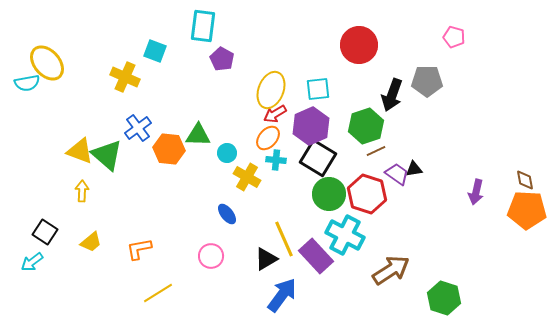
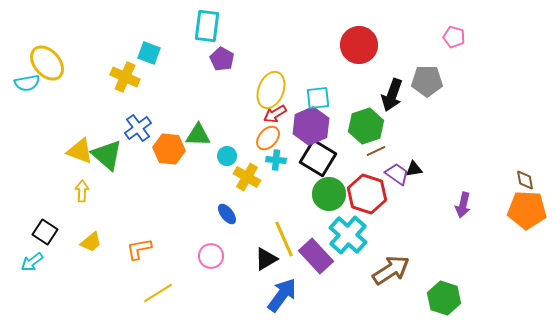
cyan rectangle at (203, 26): moved 4 px right
cyan square at (155, 51): moved 6 px left, 2 px down
cyan square at (318, 89): moved 9 px down
cyan circle at (227, 153): moved 3 px down
purple arrow at (476, 192): moved 13 px left, 13 px down
cyan cross at (345, 235): moved 3 px right; rotated 15 degrees clockwise
